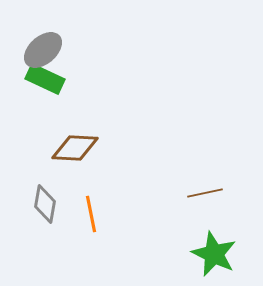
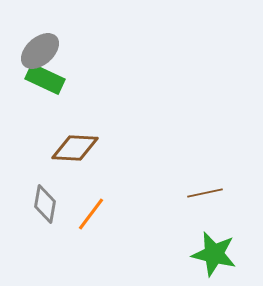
gray ellipse: moved 3 px left, 1 px down
orange line: rotated 48 degrees clockwise
green star: rotated 12 degrees counterclockwise
